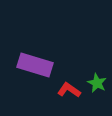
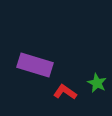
red L-shape: moved 4 px left, 2 px down
